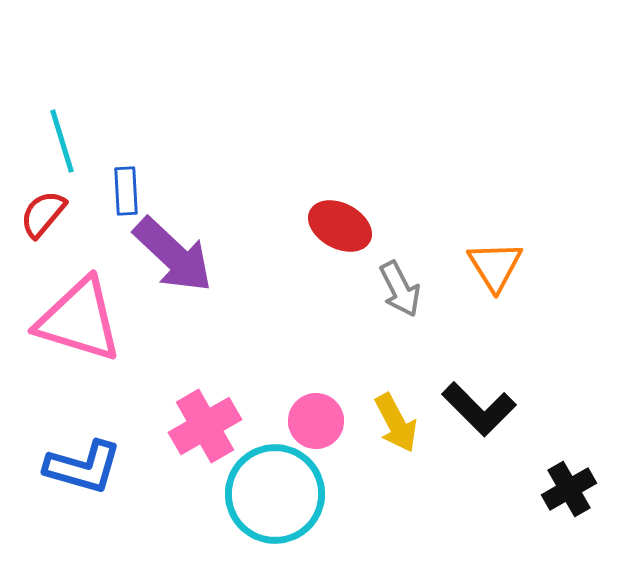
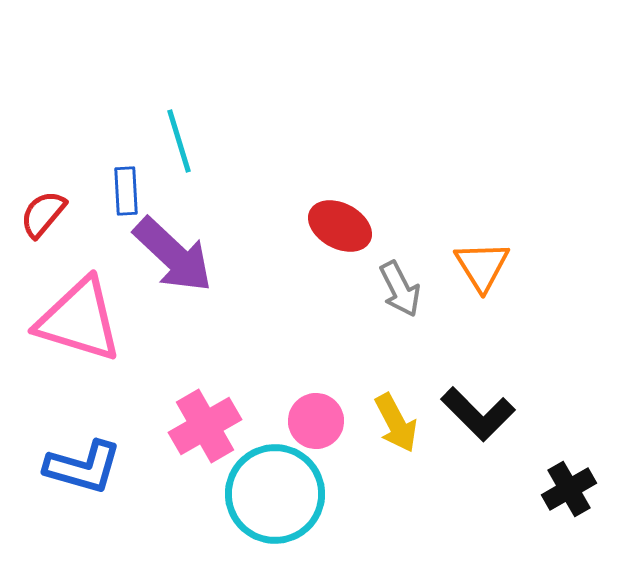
cyan line: moved 117 px right
orange triangle: moved 13 px left
black L-shape: moved 1 px left, 5 px down
